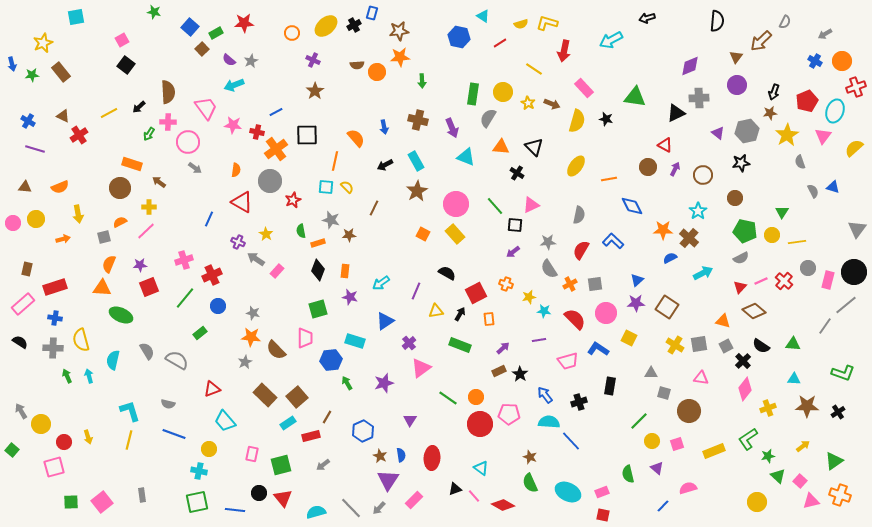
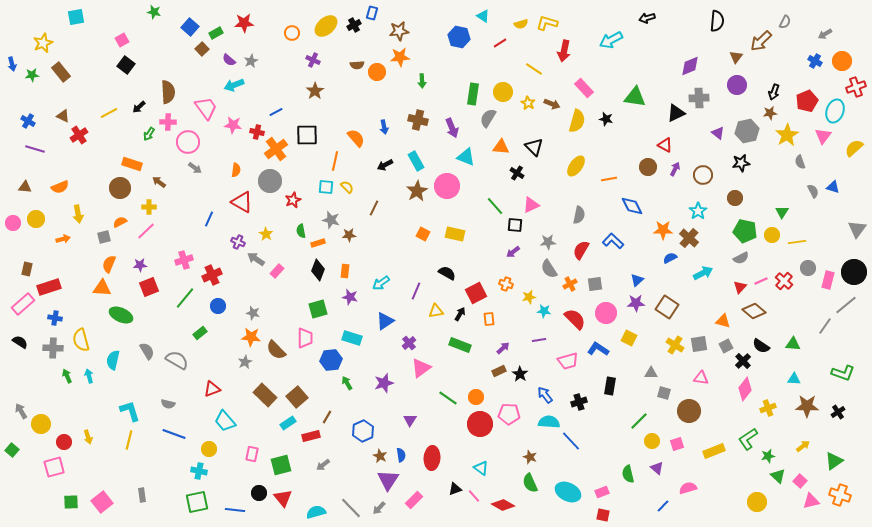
pink circle at (456, 204): moved 9 px left, 18 px up
yellow rectangle at (455, 234): rotated 36 degrees counterclockwise
red rectangle at (55, 287): moved 6 px left
cyan rectangle at (355, 341): moved 3 px left, 3 px up
